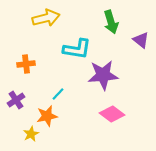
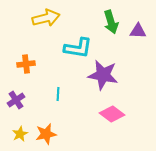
purple triangle: moved 3 px left, 9 px up; rotated 36 degrees counterclockwise
cyan L-shape: moved 1 px right, 1 px up
purple star: rotated 16 degrees clockwise
cyan line: rotated 40 degrees counterclockwise
orange star: moved 1 px left, 18 px down
yellow star: moved 11 px left
